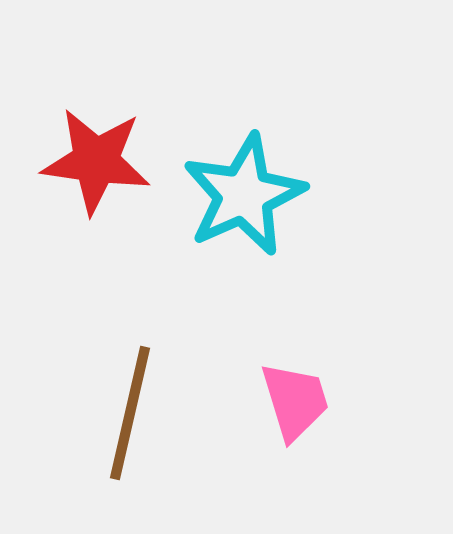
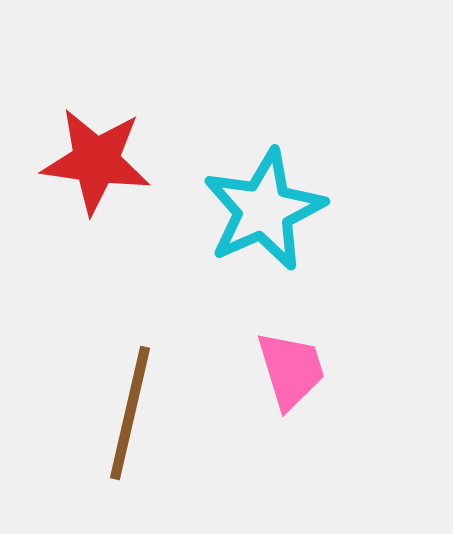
cyan star: moved 20 px right, 15 px down
pink trapezoid: moved 4 px left, 31 px up
